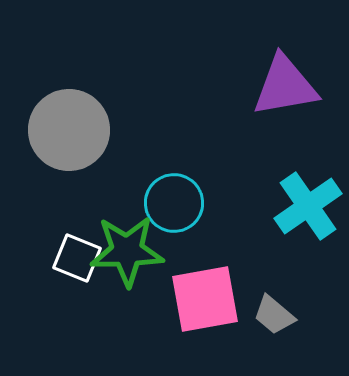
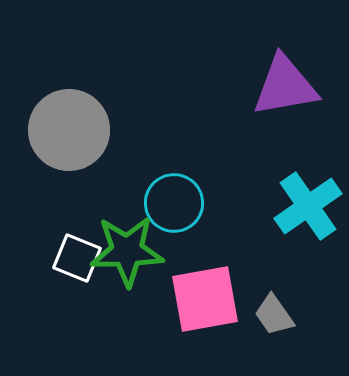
gray trapezoid: rotated 15 degrees clockwise
